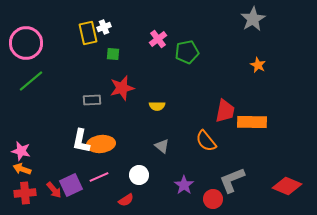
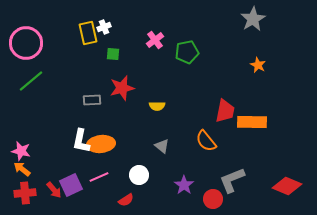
pink cross: moved 3 px left, 1 px down
orange arrow: rotated 18 degrees clockwise
